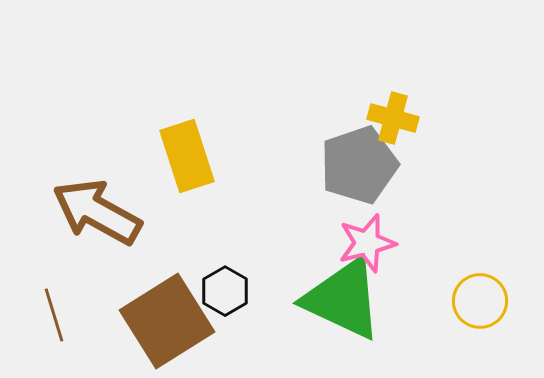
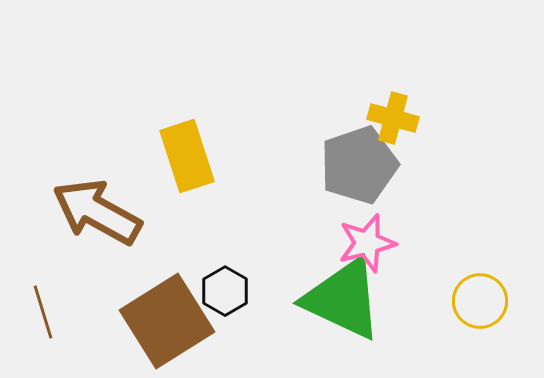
brown line: moved 11 px left, 3 px up
